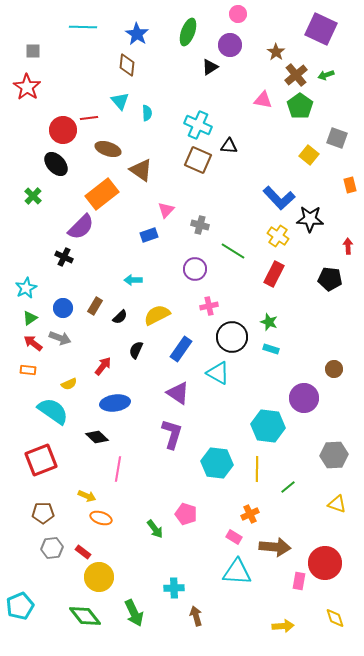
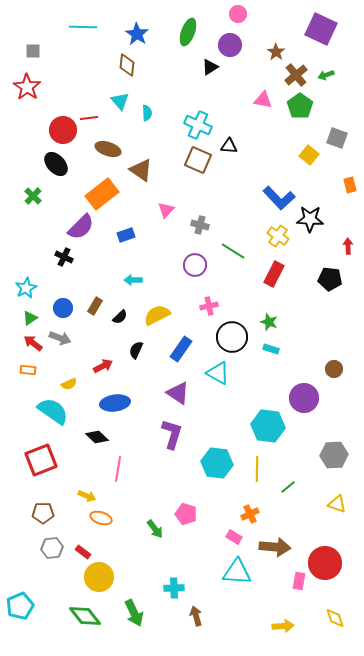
blue rectangle at (149, 235): moved 23 px left
purple circle at (195, 269): moved 4 px up
red arrow at (103, 366): rotated 24 degrees clockwise
